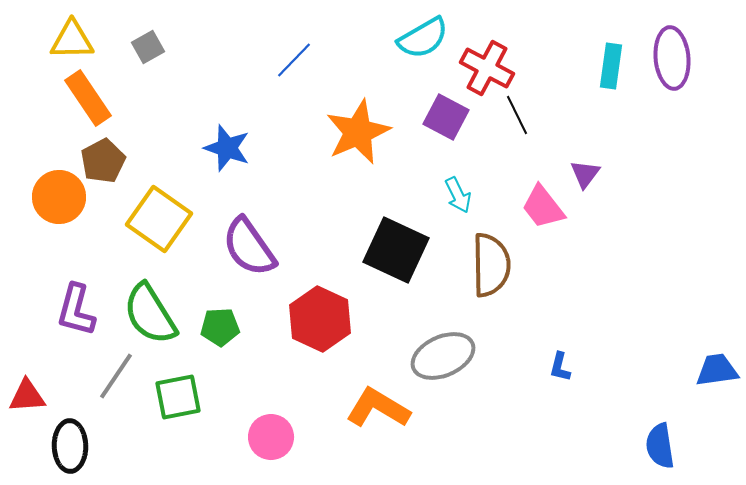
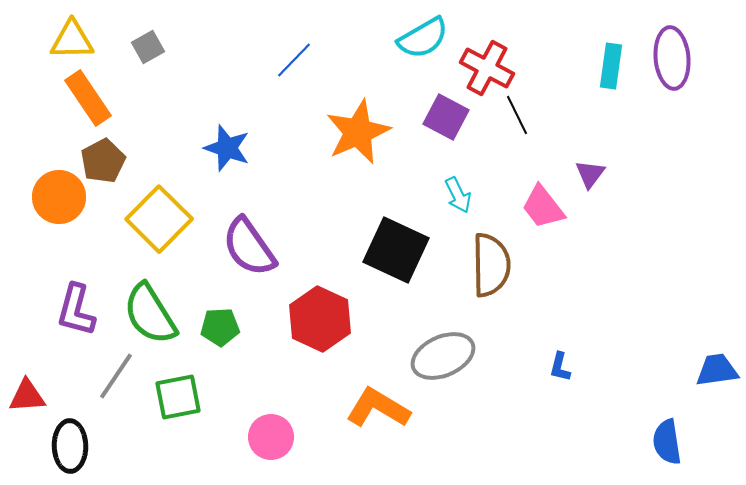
purple triangle: moved 5 px right
yellow square: rotated 10 degrees clockwise
blue semicircle: moved 7 px right, 4 px up
